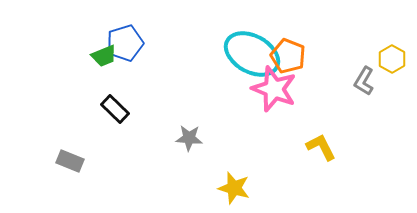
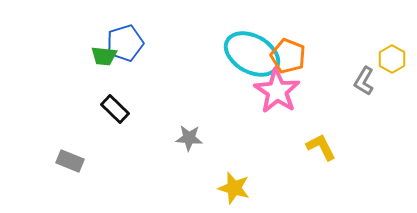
green trapezoid: rotated 28 degrees clockwise
pink star: moved 3 px right, 2 px down; rotated 12 degrees clockwise
